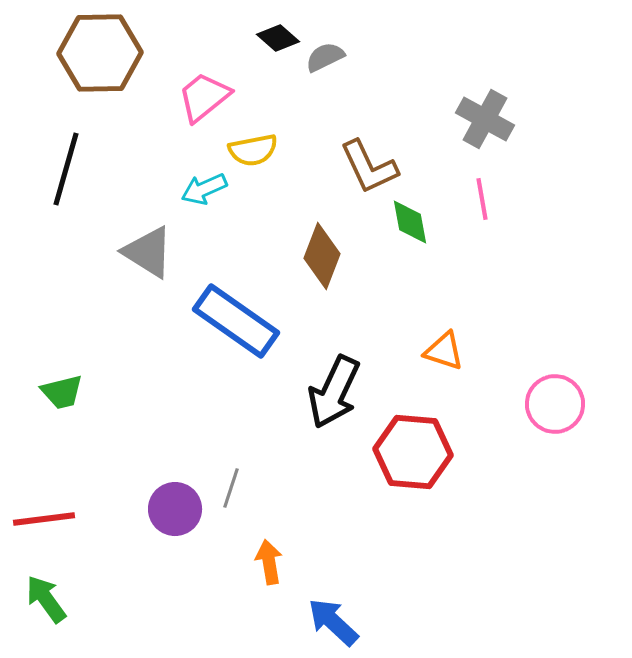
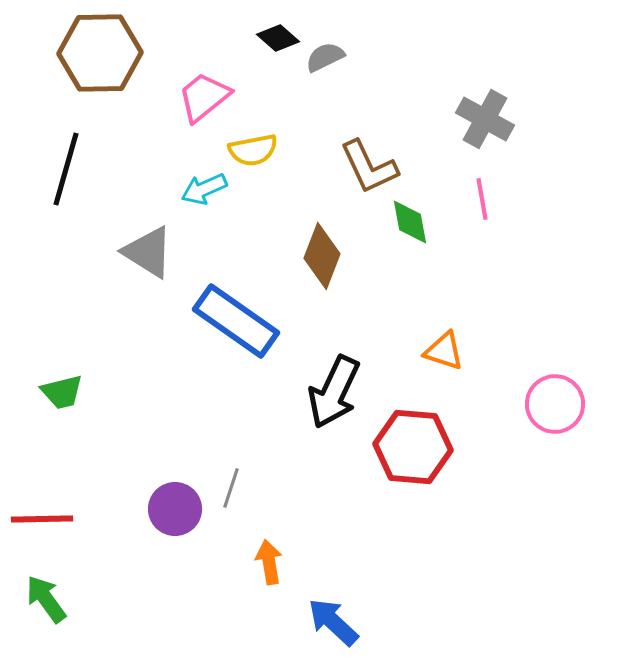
red hexagon: moved 5 px up
red line: moved 2 px left; rotated 6 degrees clockwise
